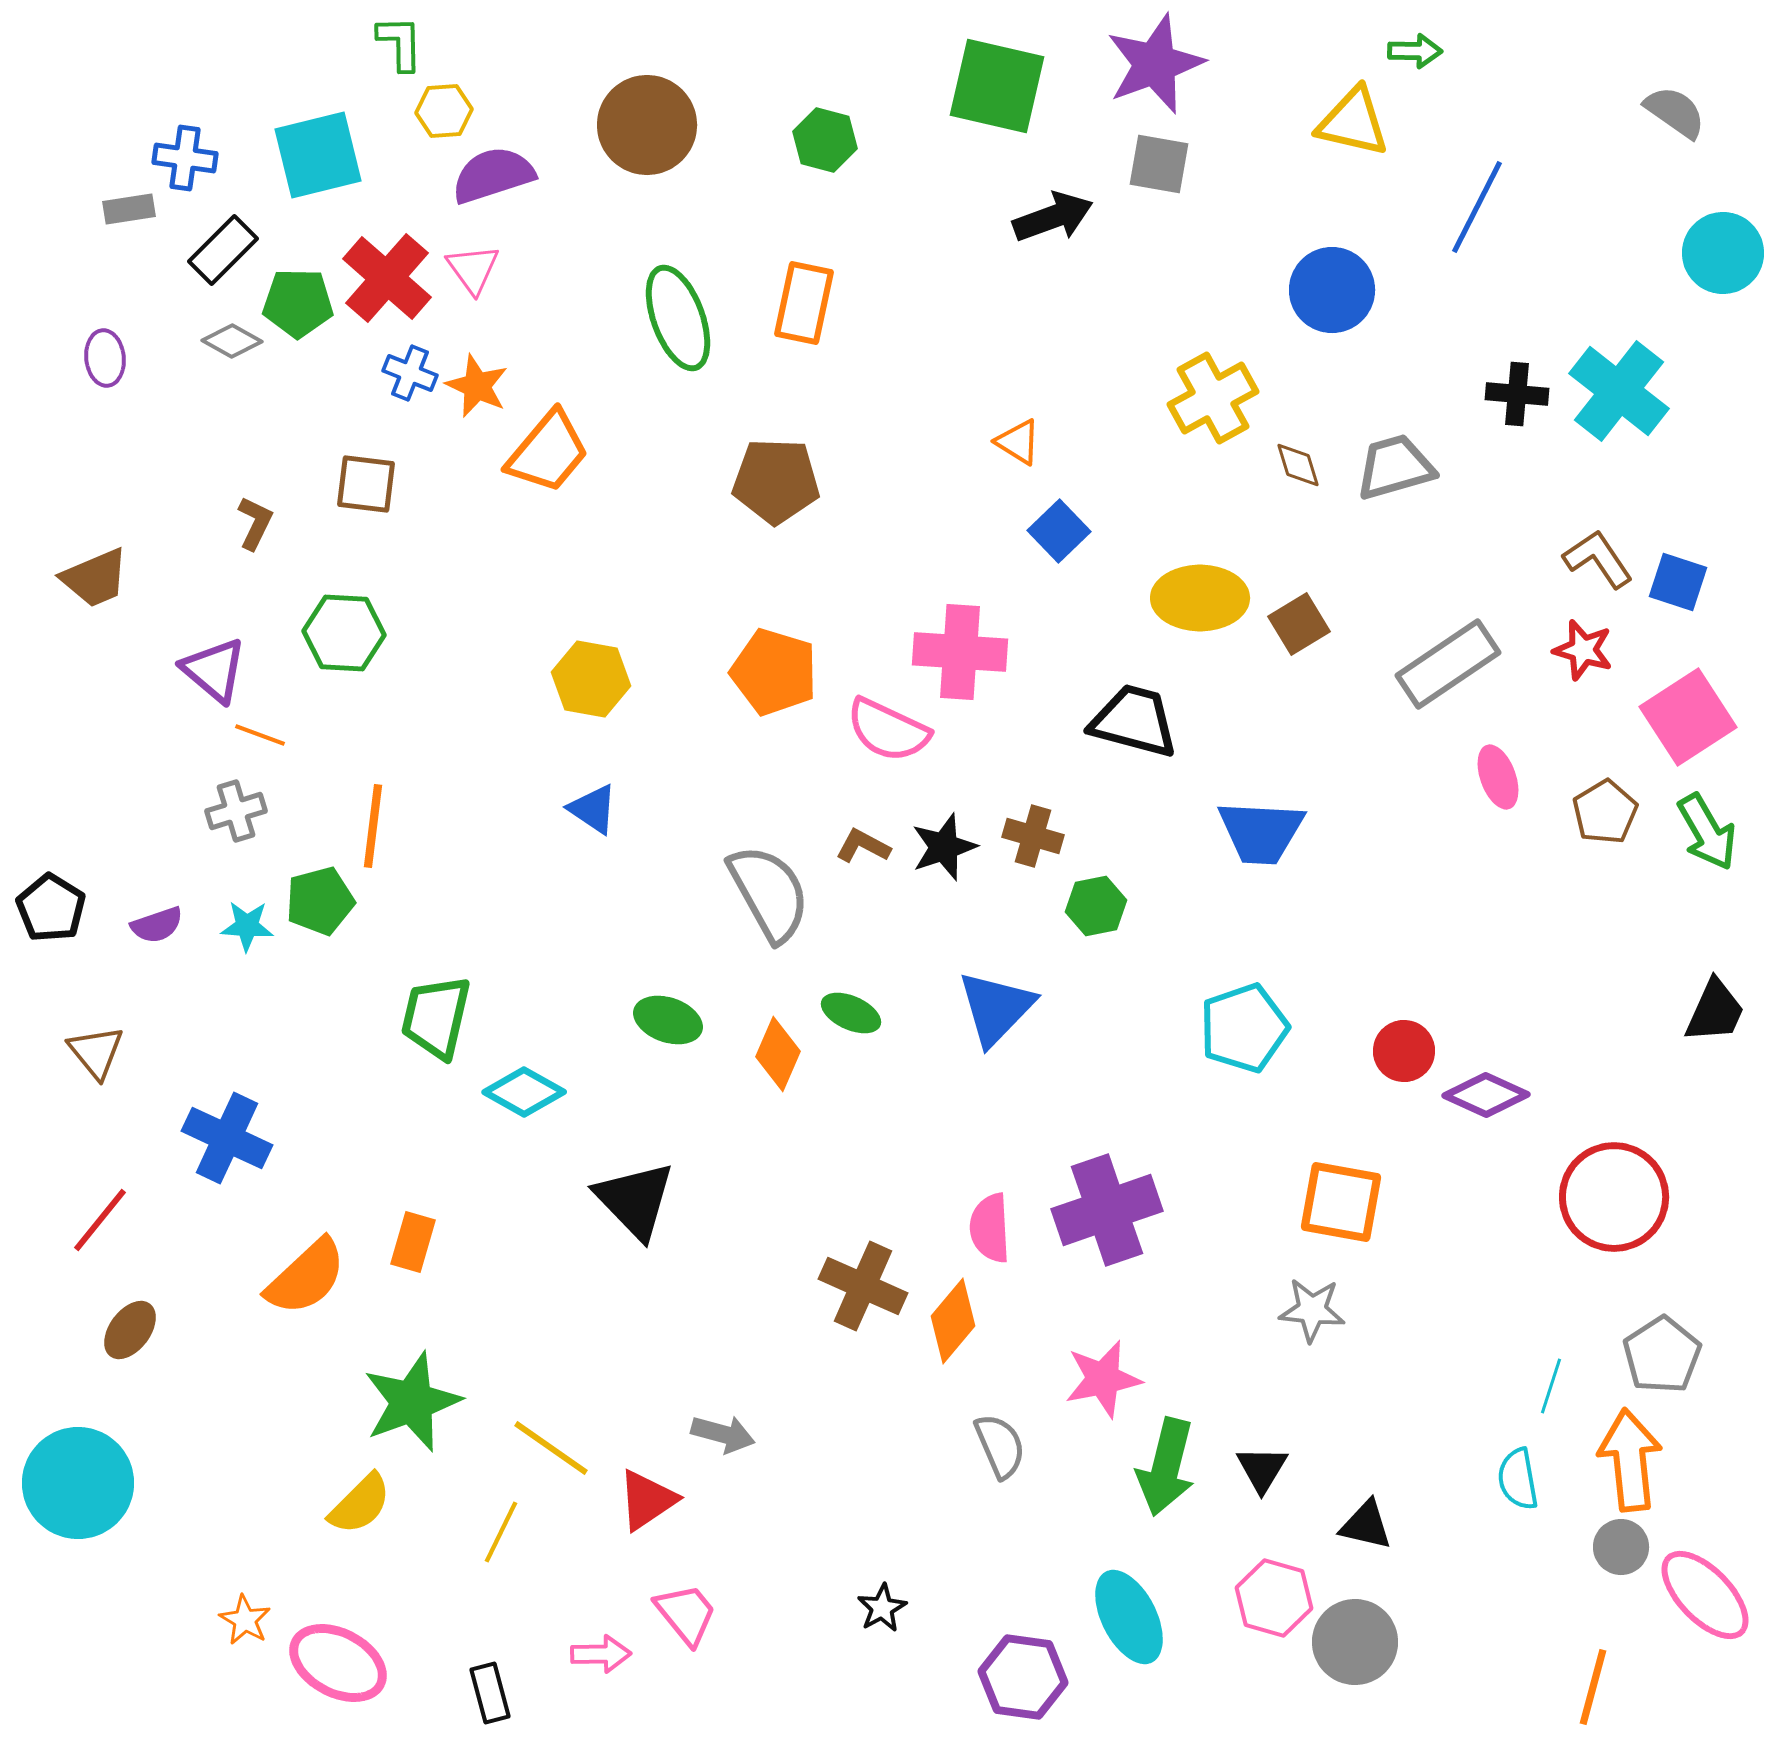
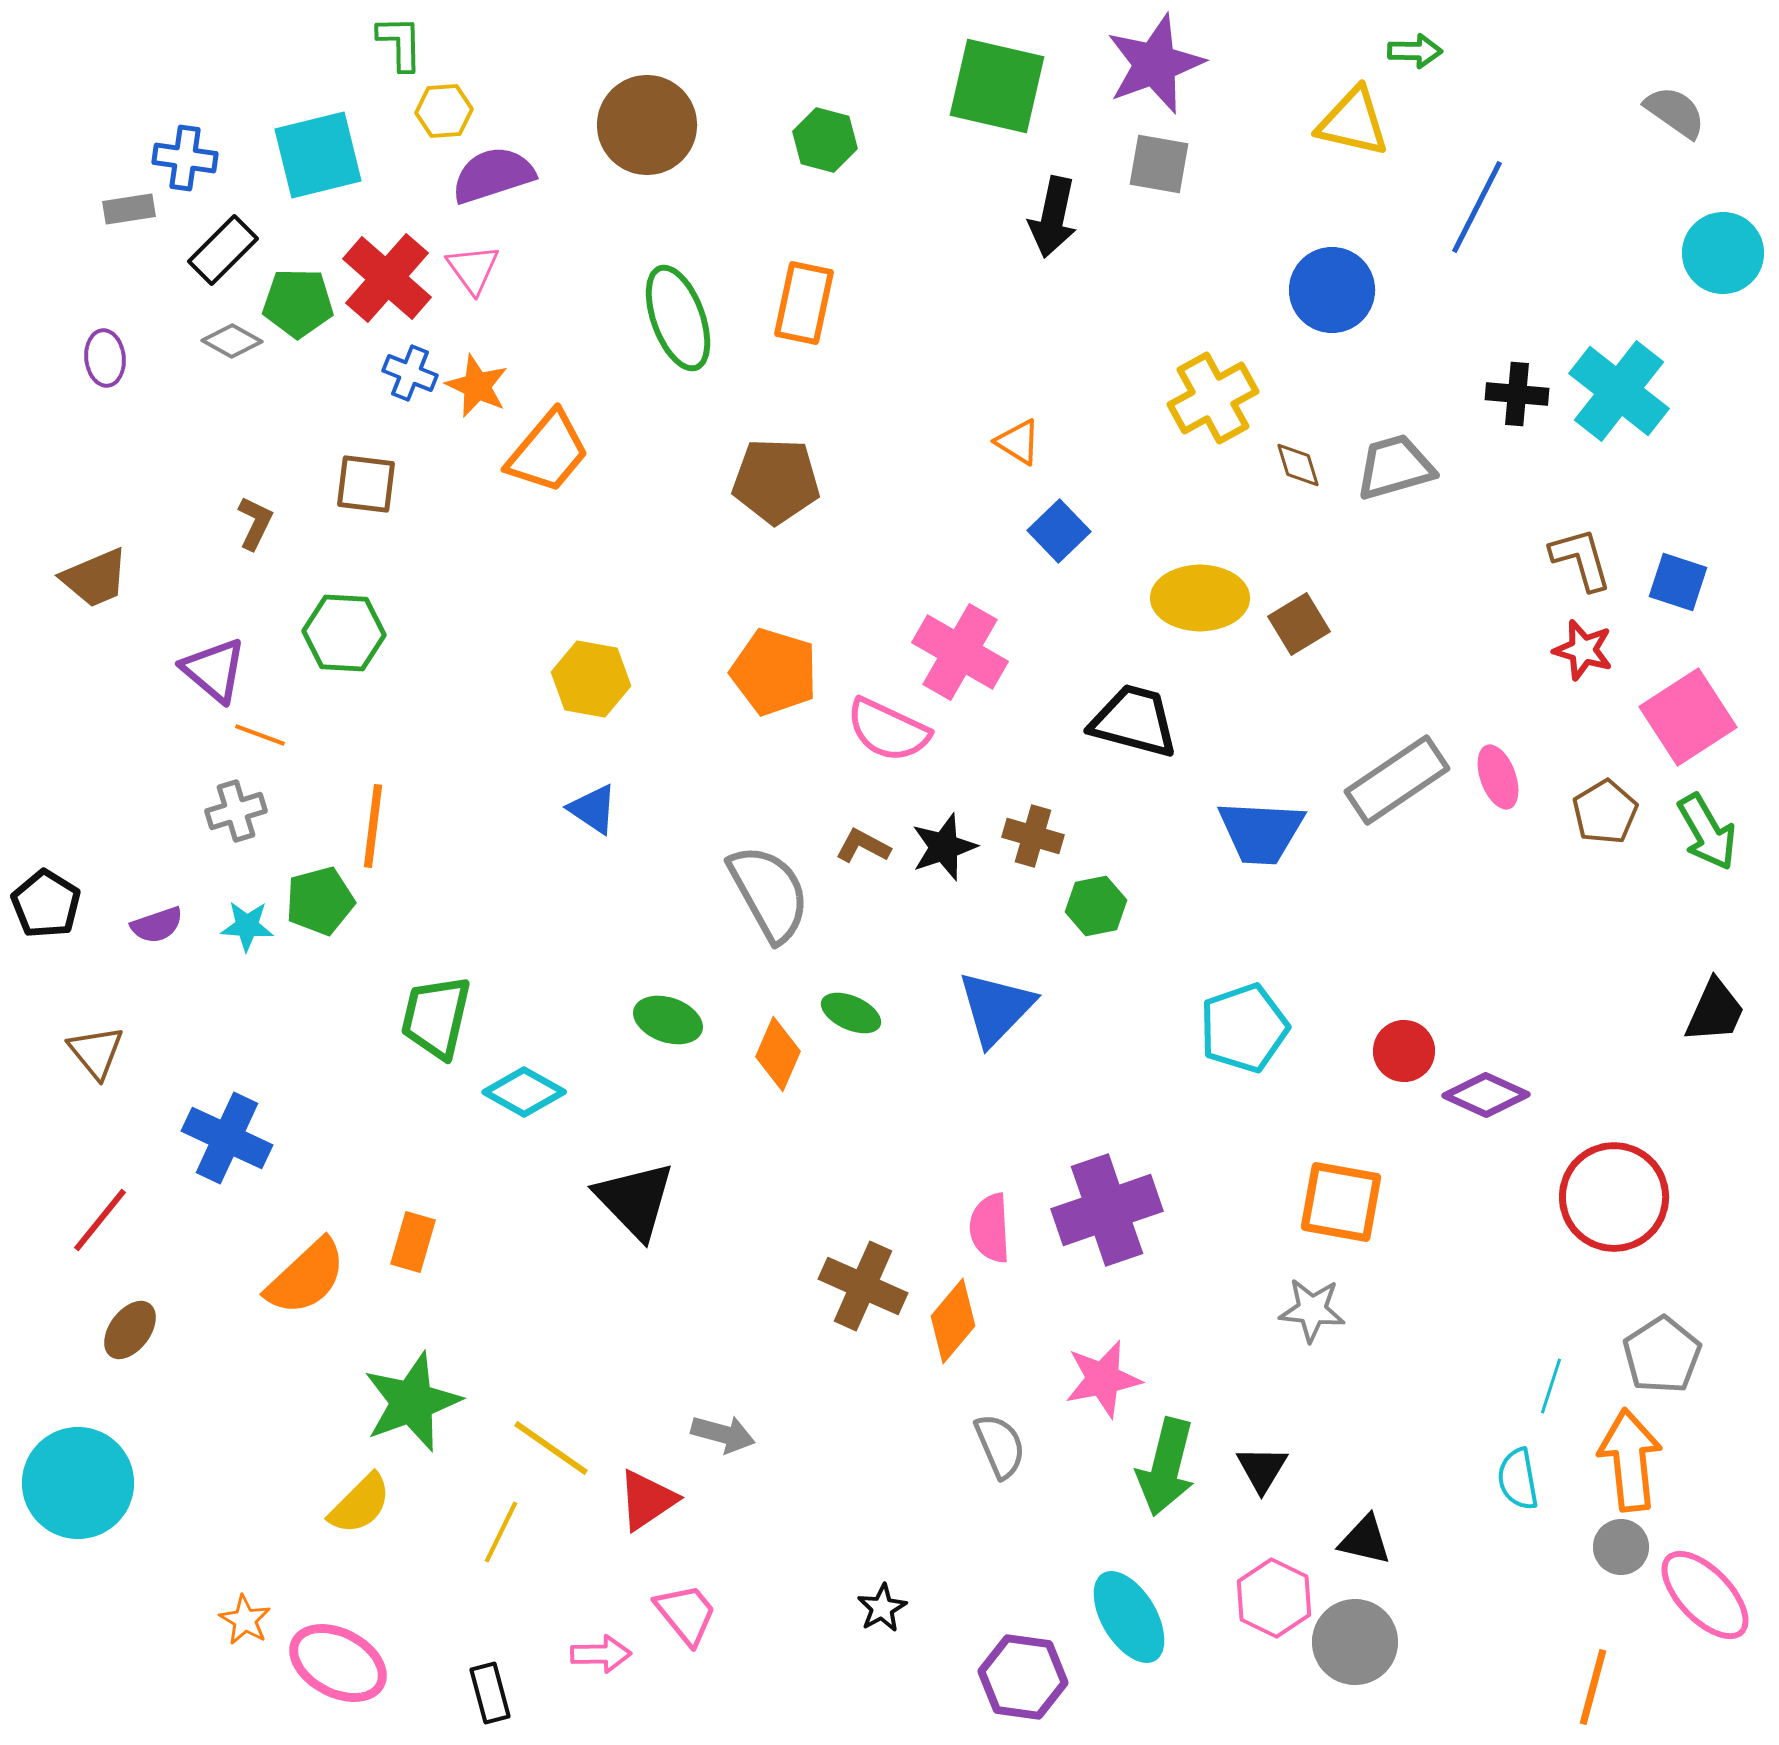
black arrow at (1053, 217): rotated 122 degrees clockwise
brown L-shape at (1598, 559): moved 17 px left; rotated 18 degrees clockwise
pink cross at (960, 652): rotated 26 degrees clockwise
gray rectangle at (1448, 664): moved 51 px left, 116 px down
black pentagon at (51, 908): moved 5 px left, 4 px up
black triangle at (1366, 1525): moved 1 px left, 15 px down
pink hexagon at (1274, 1598): rotated 10 degrees clockwise
cyan ellipse at (1129, 1617): rotated 4 degrees counterclockwise
